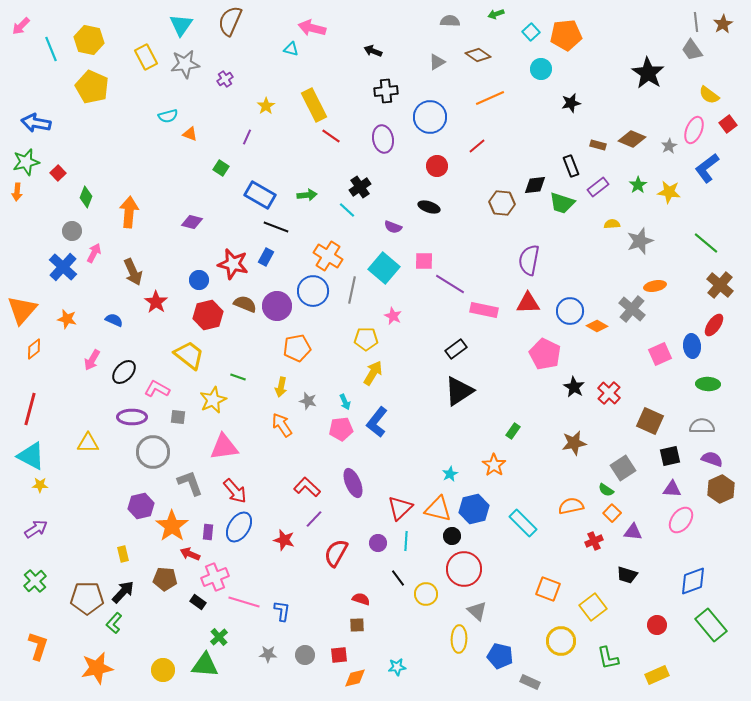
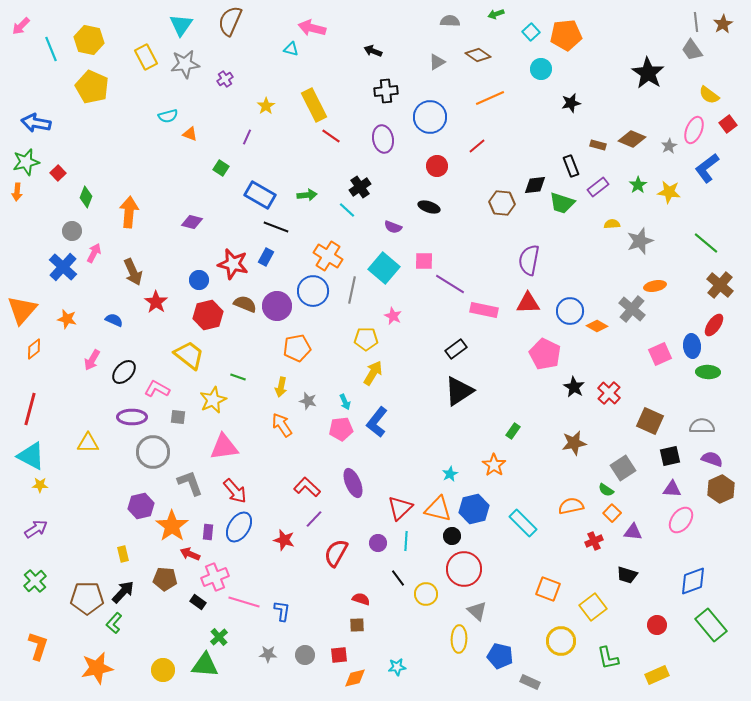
green ellipse at (708, 384): moved 12 px up
